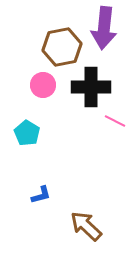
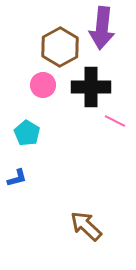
purple arrow: moved 2 px left
brown hexagon: moved 2 px left; rotated 18 degrees counterclockwise
blue L-shape: moved 24 px left, 17 px up
